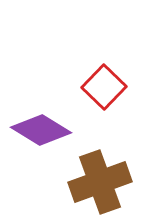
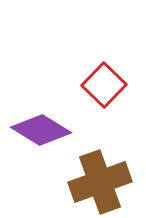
red square: moved 2 px up
